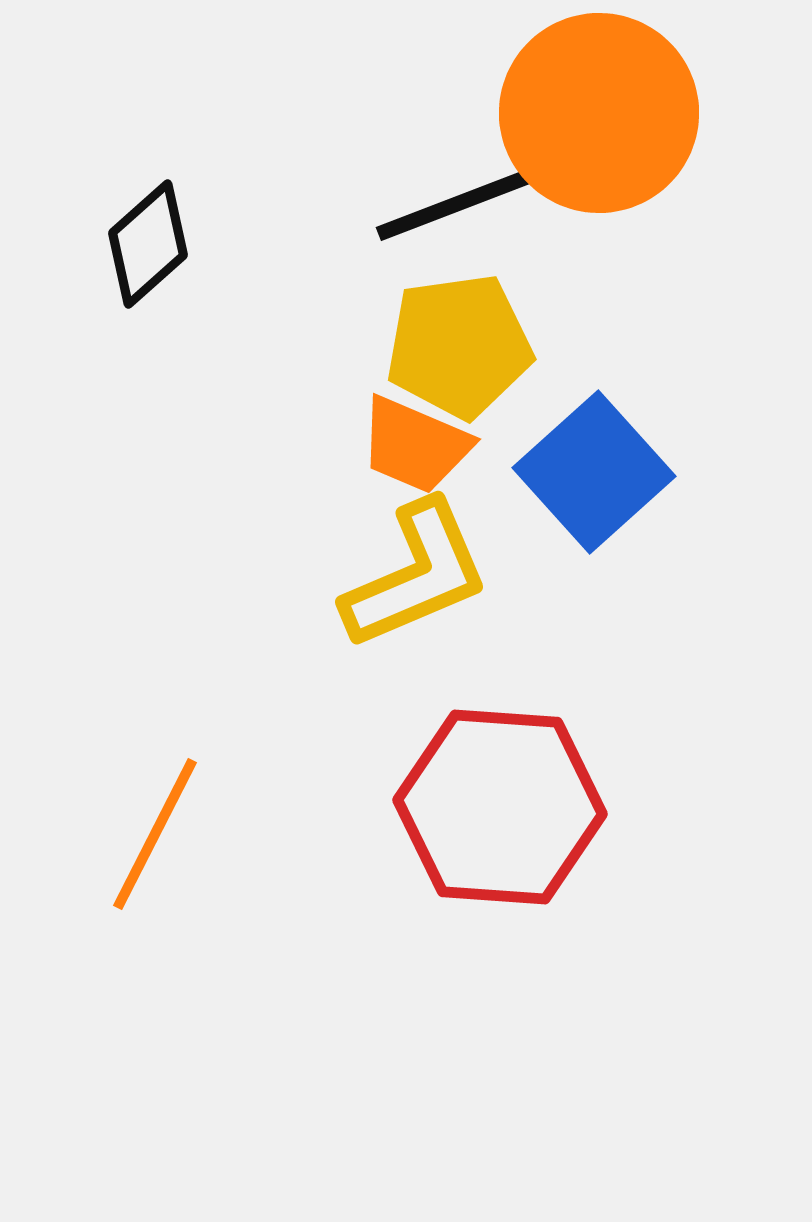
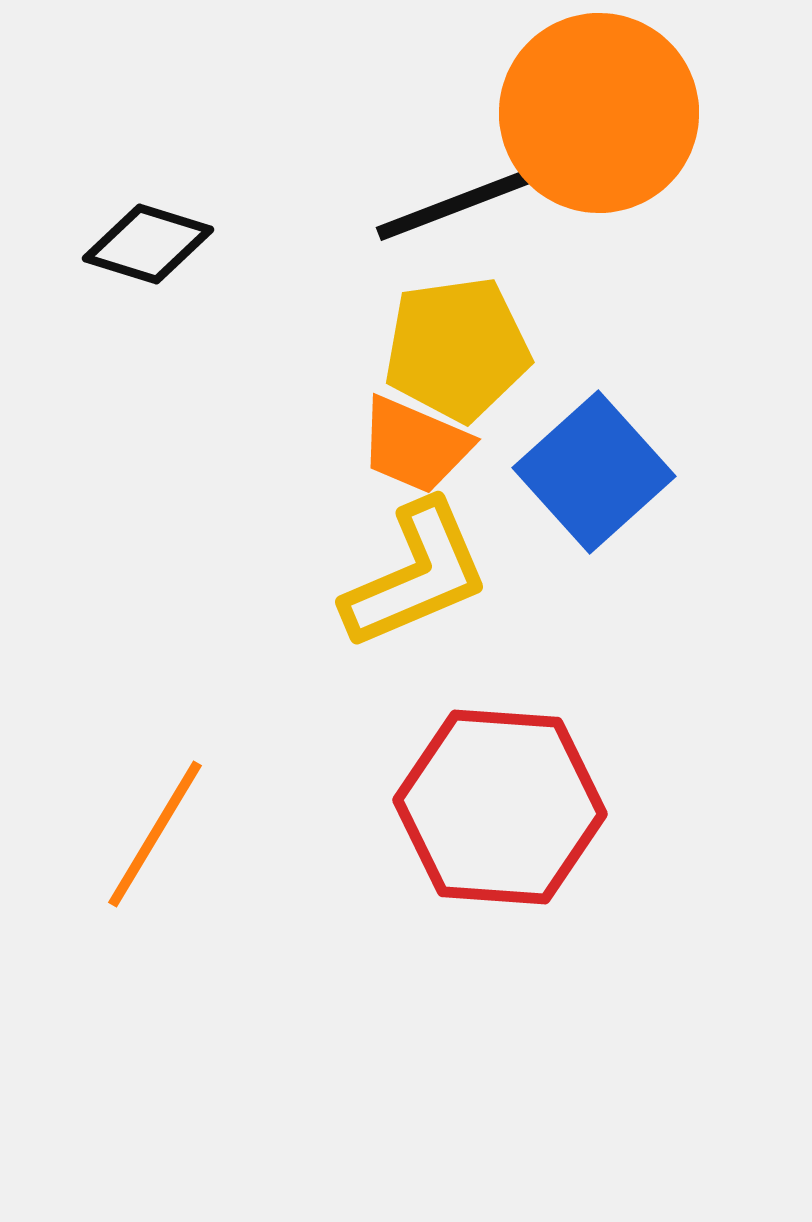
black diamond: rotated 59 degrees clockwise
yellow pentagon: moved 2 px left, 3 px down
orange line: rotated 4 degrees clockwise
